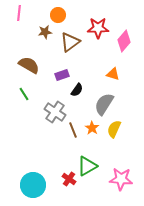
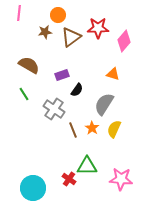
brown triangle: moved 1 px right, 5 px up
gray cross: moved 1 px left, 3 px up
green triangle: rotated 30 degrees clockwise
cyan circle: moved 3 px down
